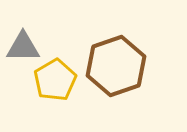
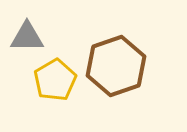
gray triangle: moved 4 px right, 10 px up
